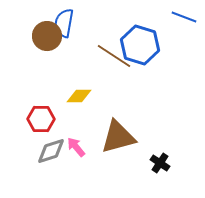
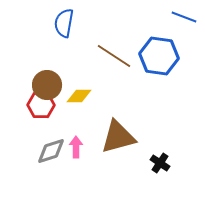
brown circle: moved 49 px down
blue hexagon: moved 19 px right, 11 px down; rotated 9 degrees counterclockwise
red hexagon: moved 14 px up
pink arrow: rotated 40 degrees clockwise
